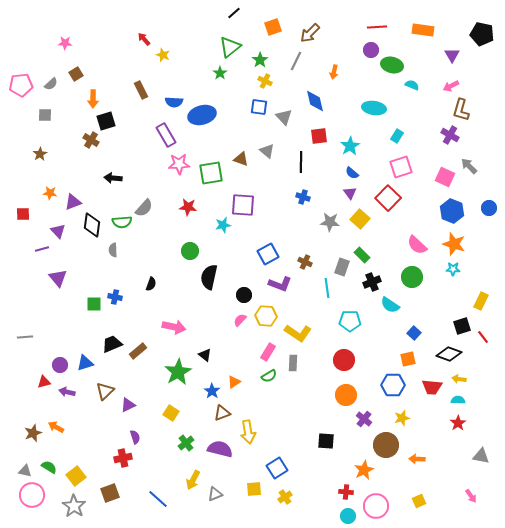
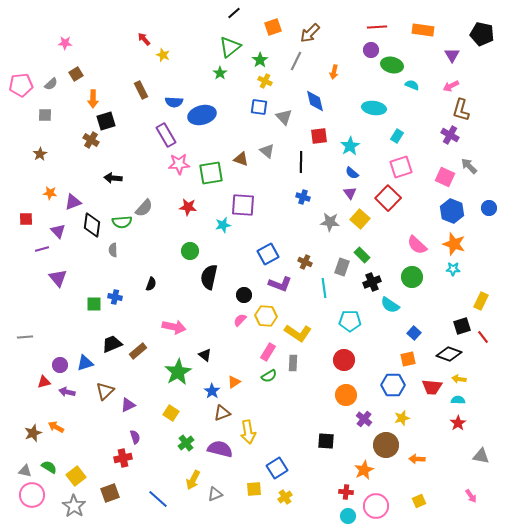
red square at (23, 214): moved 3 px right, 5 px down
cyan line at (327, 288): moved 3 px left
